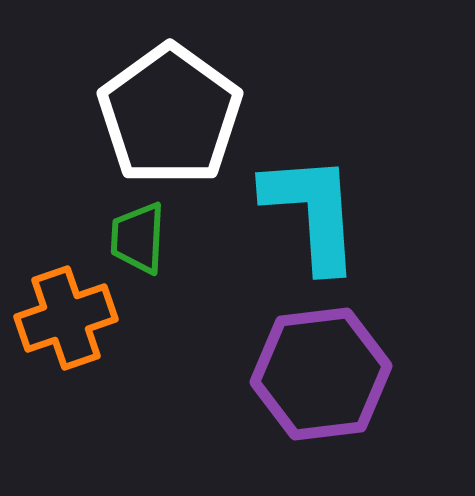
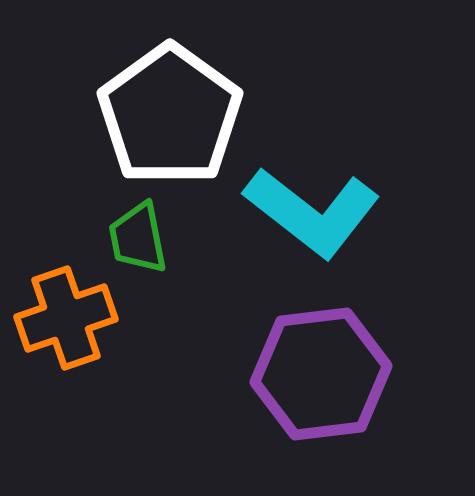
cyan L-shape: rotated 132 degrees clockwise
green trapezoid: rotated 14 degrees counterclockwise
